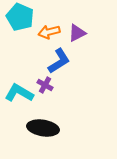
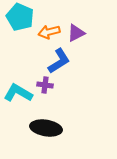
purple triangle: moved 1 px left
purple cross: rotated 21 degrees counterclockwise
cyan L-shape: moved 1 px left
black ellipse: moved 3 px right
